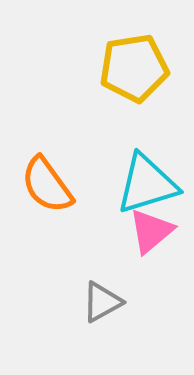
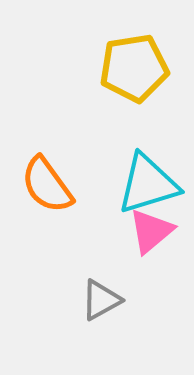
cyan triangle: moved 1 px right
gray triangle: moved 1 px left, 2 px up
